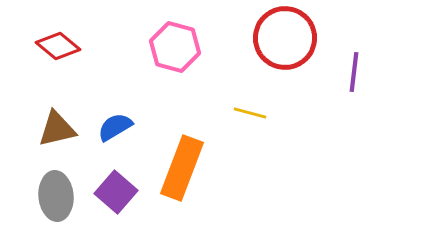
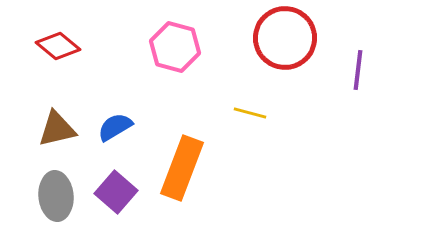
purple line: moved 4 px right, 2 px up
